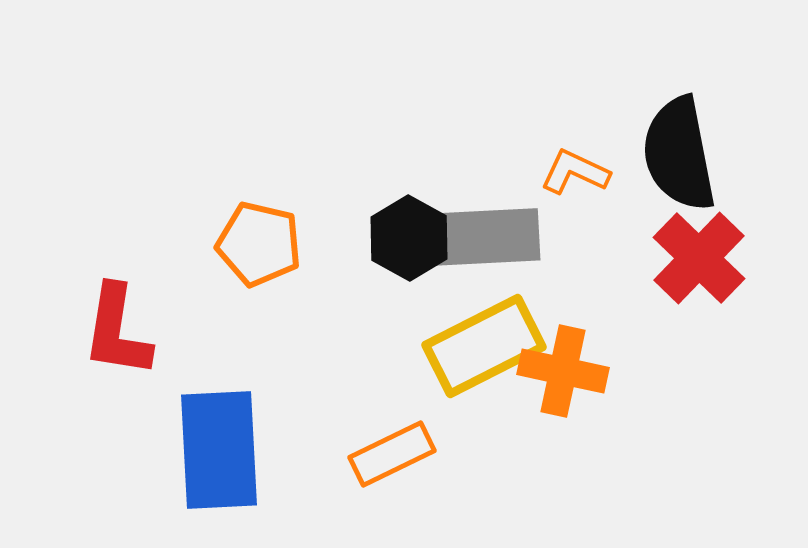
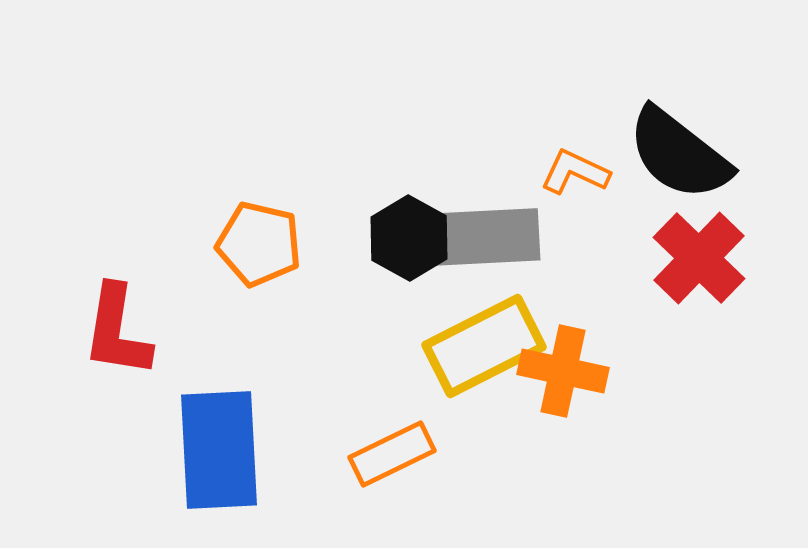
black semicircle: rotated 41 degrees counterclockwise
